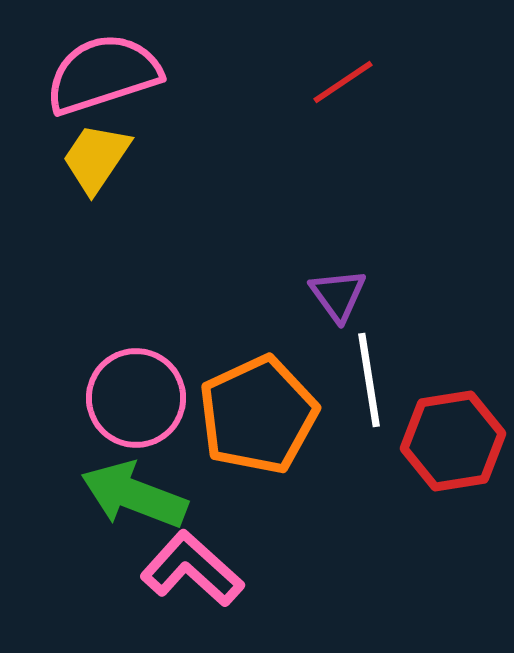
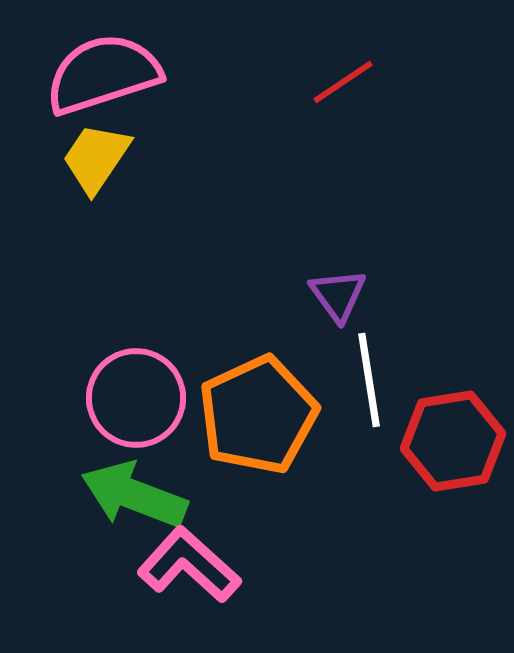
pink L-shape: moved 3 px left, 4 px up
